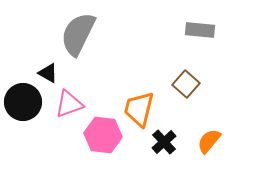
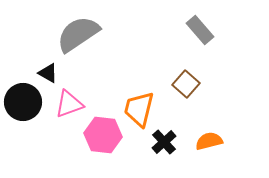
gray rectangle: rotated 44 degrees clockwise
gray semicircle: rotated 30 degrees clockwise
orange semicircle: rotated 36 degrees clockwise
